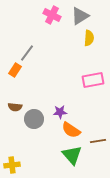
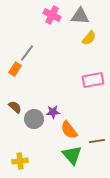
gray triangle: rotated 36 degrees clockwise
yellow semicircle: rotated 35 degrees clockwise
orange rectangle: moved 1 px up
brown semicircle: rotated 144 degrees counterclockwise
purple star: moved 7 px left
orange semicircle: moved 2 px left; rotated 18 degrees clockwise
brown line: moved 1 px left
yellow cross: moved 8 px right, 4 px up
